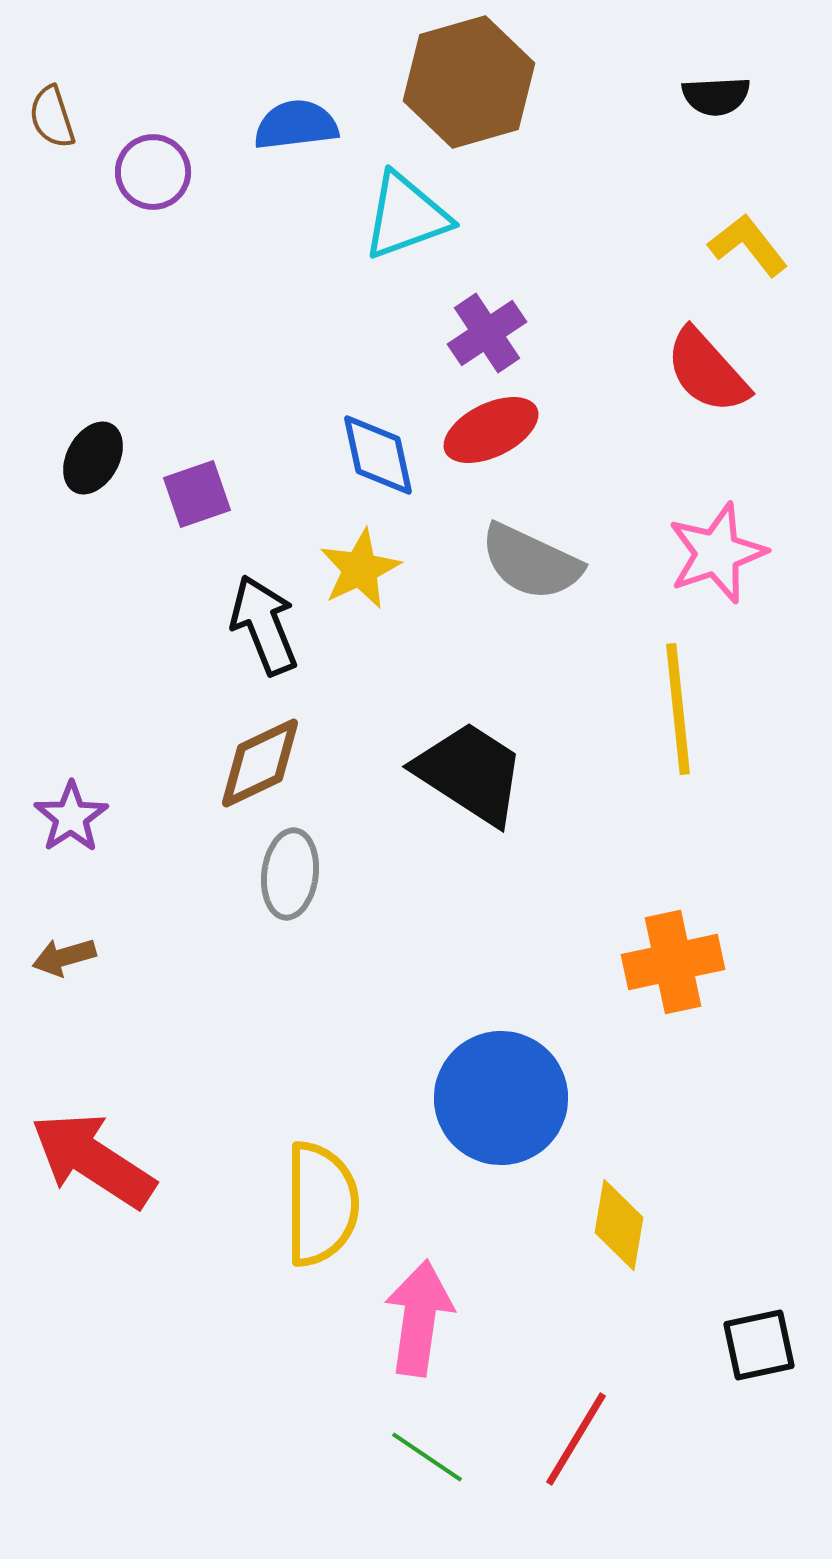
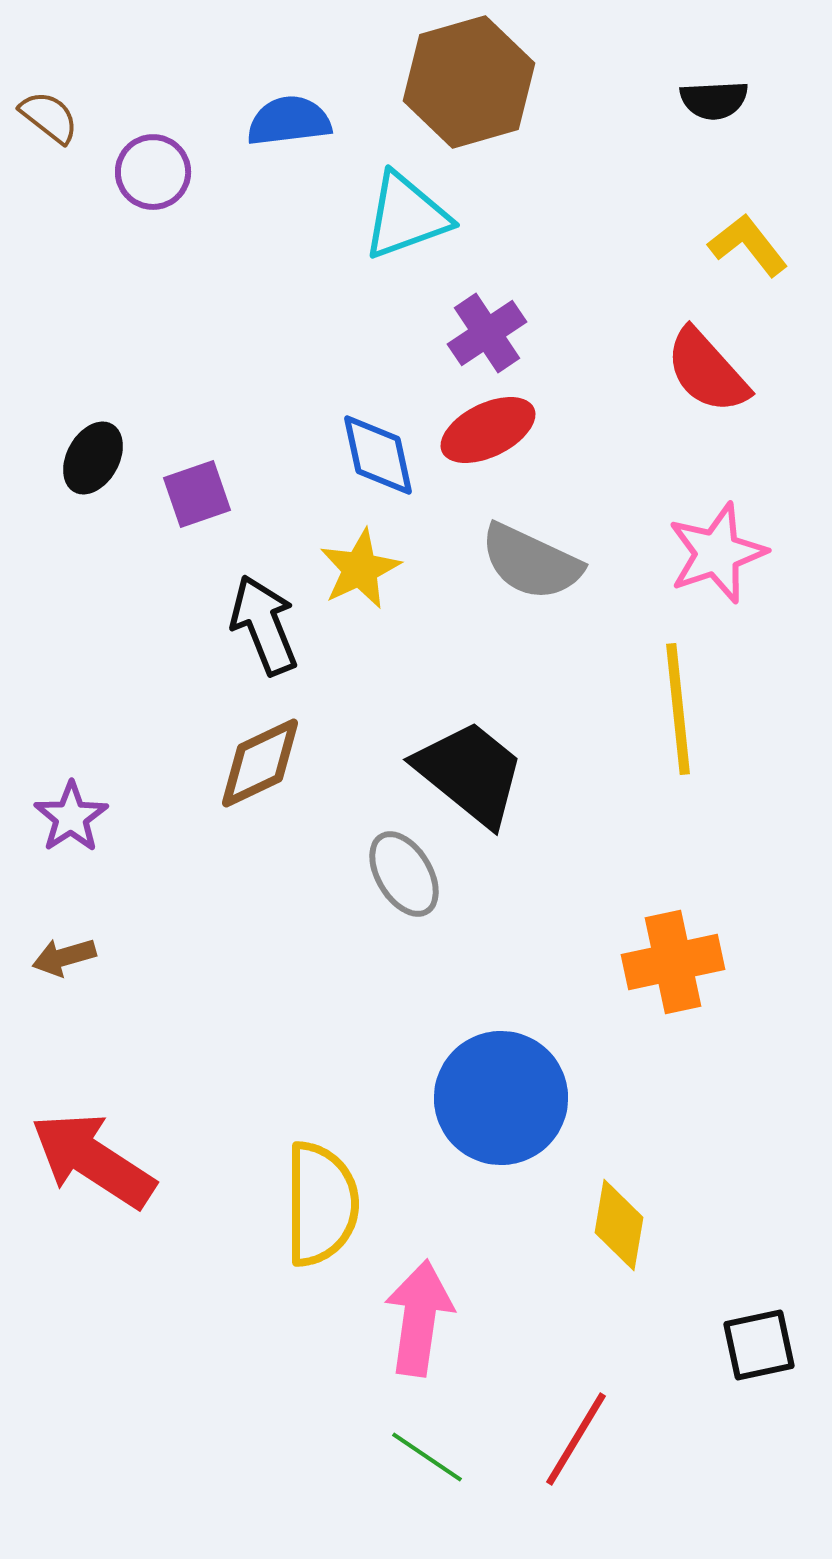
black semicircle: moved 2 px left, 4 px down
brown semicircle: moved 3 px left; rotated 146 degrees clockwise
blue semicircle: moved 7 px left, 4 px up
red ellipse: moved 3 px left
black trapezoid: rotated 6 degrees clockwise
gray ellipse: moved 114 px right; rotated 38 degrees counterclockwise
